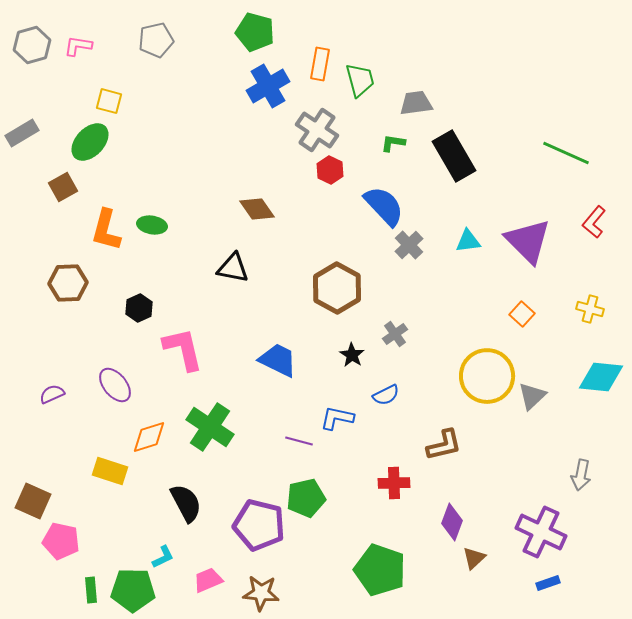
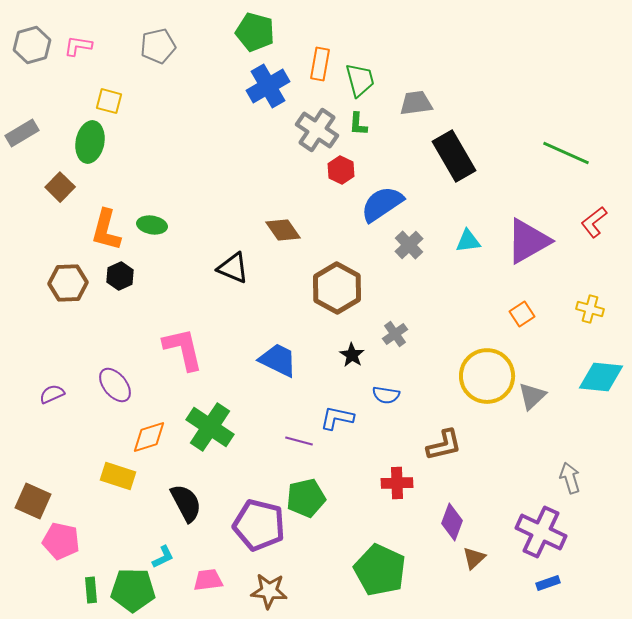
gray pentagon at (156, 40): moved 2 px right, 6 px down
green ellipse at (90, 142): rotated 33 degrees counterclockwise
green L-shape at (393, 143): moved 35 px left, 19 px up; rotated 95 degrees counterclockwise
red hexagon at (330, 170): moved 11 px right
brown square at (63, 187): moved 3 px left; rotated 16 degrees counterclockwise
blue semicircle at (384, 206): moved 2 px left, 2 px up; rotated 81 degrees counterclockwise
brown diamond at (257, 209): moved 26 px right, 21 px down
red L-shape at (594, 222): rotated 12 degrees clockwise
purple triangle at (528, 241): rotated 45 degrees clockwise
black triangle at (233, 268): rotated 12 degrees clockwise
black hexagon at (139, 308): moved 19 px left, 32 px up
orange square at (522, 314): rotated 15 degrees clockwise
blue semicircle at (386, 395): rotated 36 degrees clockwise
yellow rectangle at (110, 471): moved 8 px right, 5 px down
gray arrow at (581, 475): moved 11 px left, 3 px down; rotated 152 degrees clockwise
red cross at (394, 483): moved 3 px right
green pentagon at (380, 570): rotated 6 degrees clockwise
pink trapezoid at (208, 580): rotated 16 degrees clockwise
brown star at (261, 593): moved 8 px right, 2 px up
